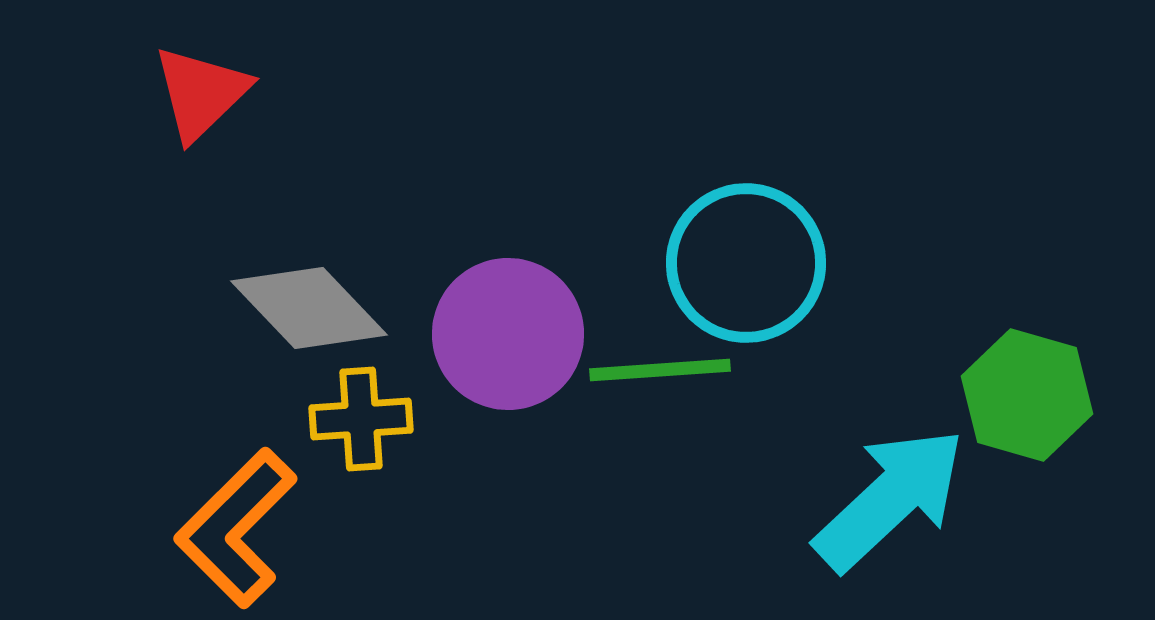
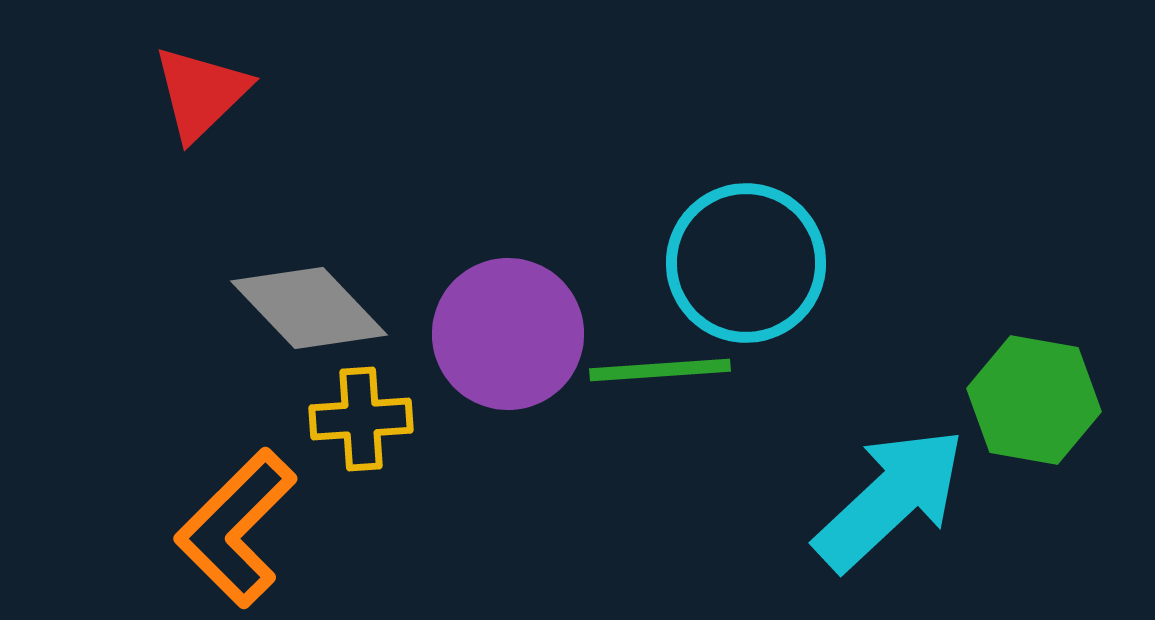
green hexagon: moved 7 px right, 5 px down; rotated 6 degrees counterclockwise
